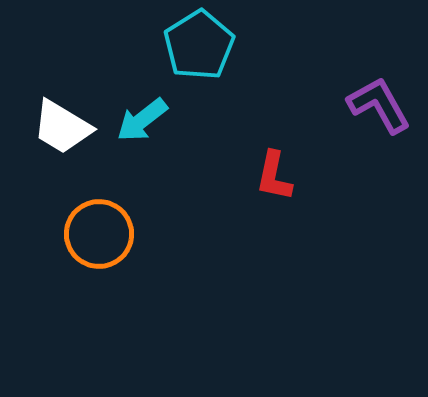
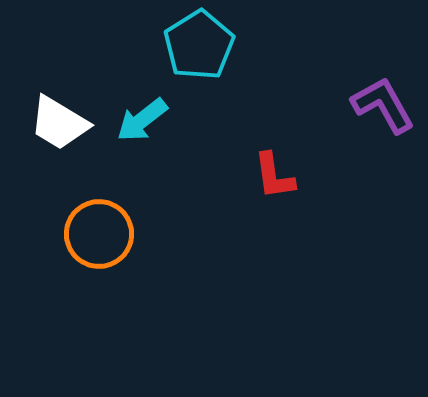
purple L-shape: moved 4 px right
white trapezoid: moved 3 px left, 4 px up
red L-shape: rotated 20 degrees counterclockwise
